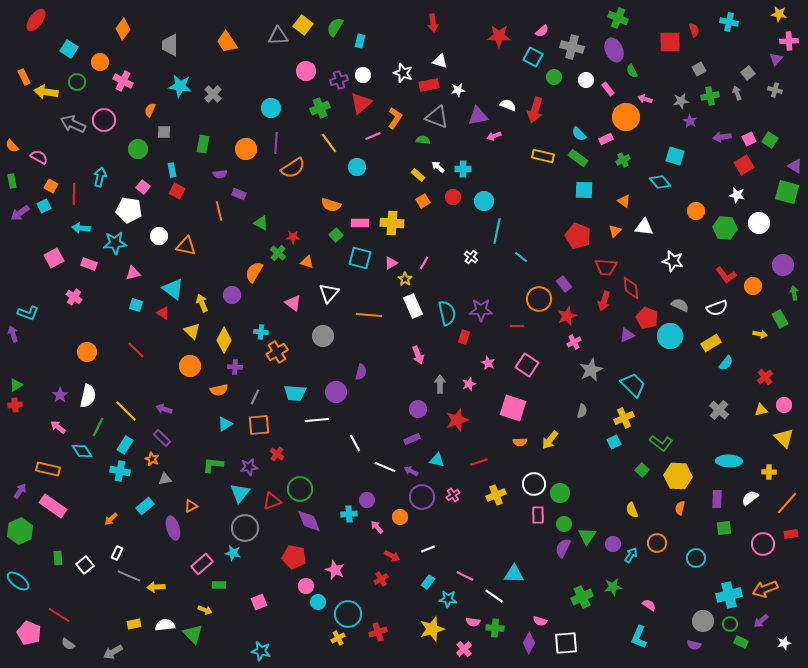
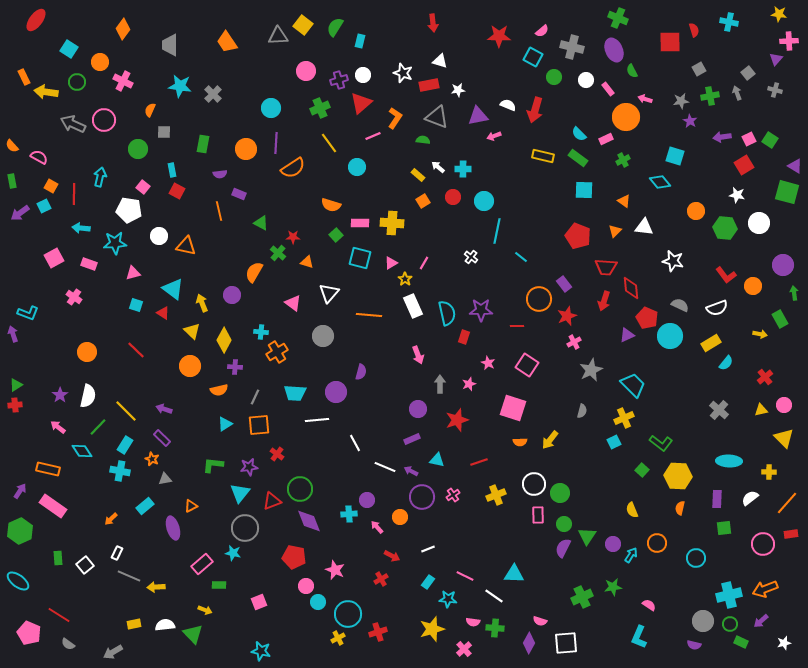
green line at (98, 427): rotated 18 degrees clockwise
